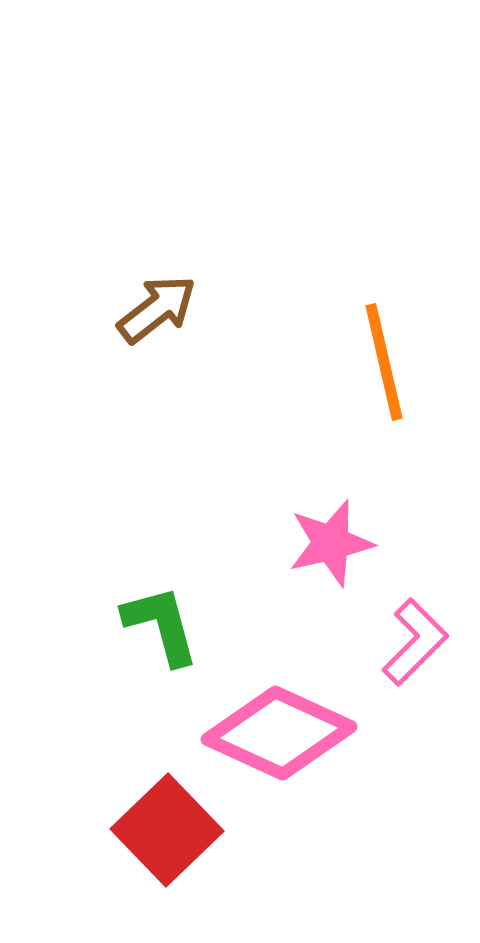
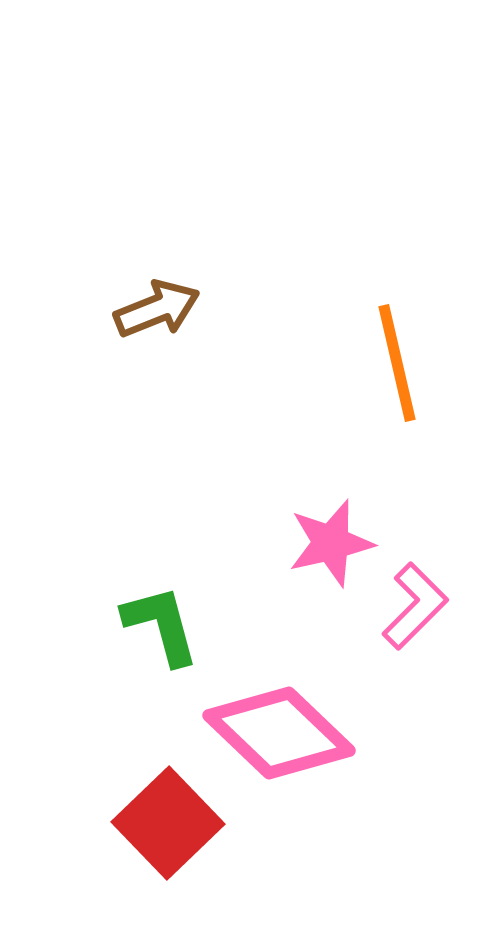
brown arrow: rotated 16 degrees clockwise
orange line: moved 13 px right, 1 px down
pink L-shape: moved 36 px up
pink diamond: rotated 19 degrees clockwise
red square: moved 1 px right, 7 px up
